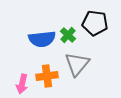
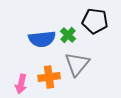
black pentagon: moved 2 px up
orange cross: moved 2 px right, 1 px down
pink arrow: moved 1 px left
